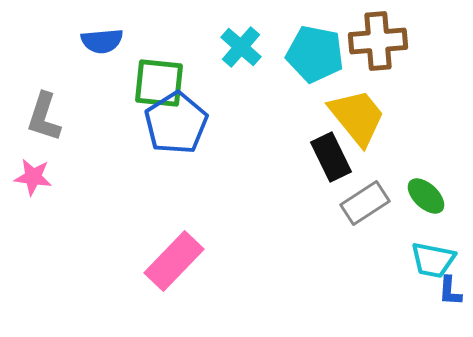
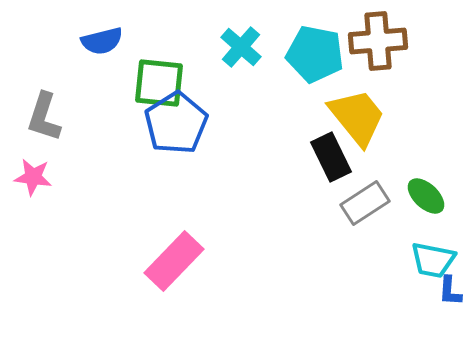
blue semicircle: rotated 9 degrees counterclockwise
